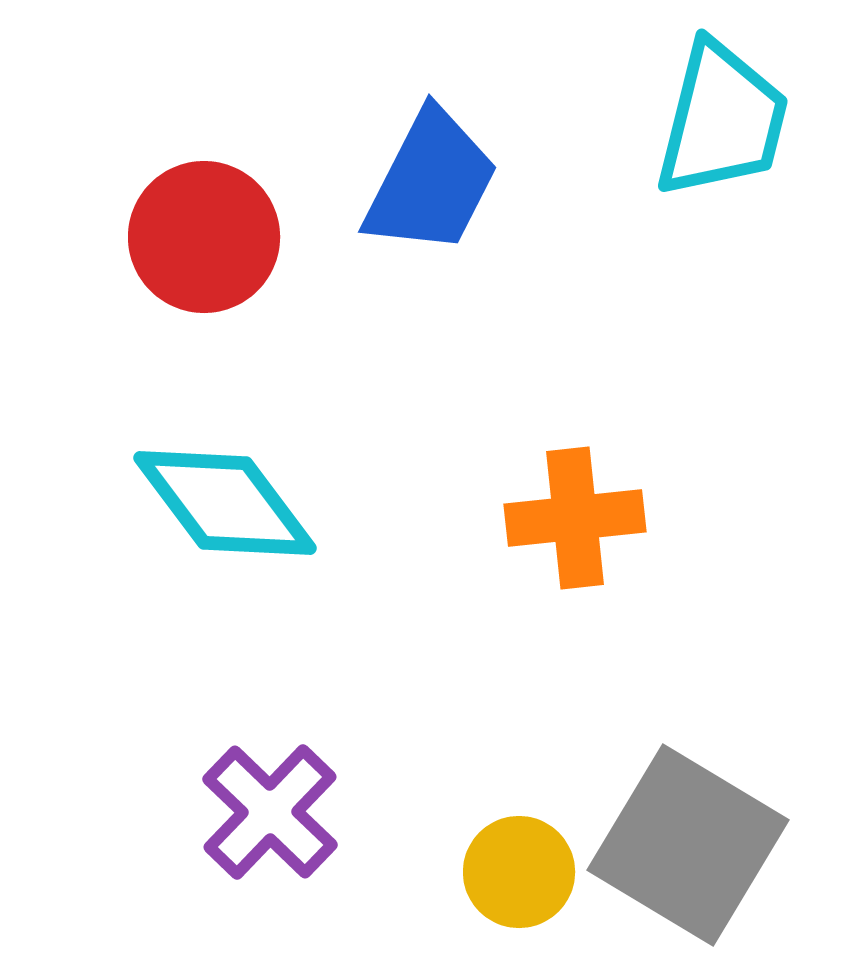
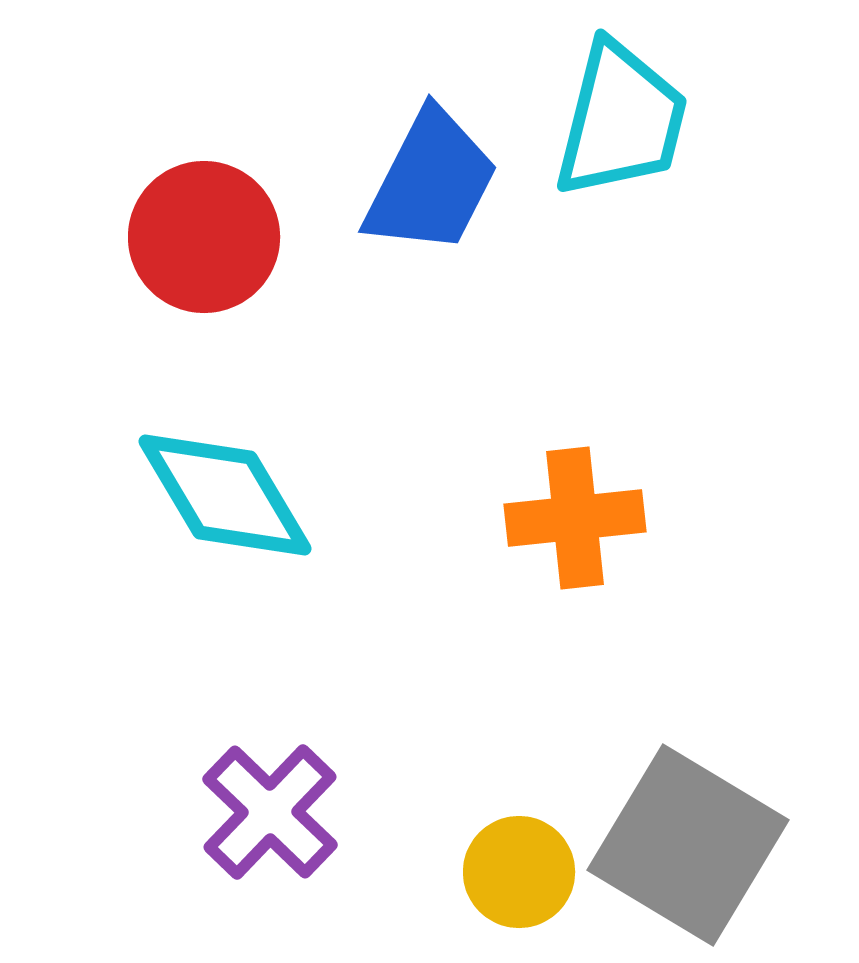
cyan trapezoid: moved 101 px left
cyan diamond: moved 8 px up; rotated 6 degrees clockwise
